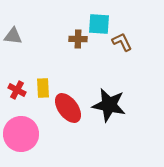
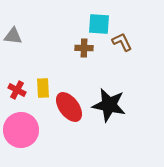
brown cross: moved 6 px right, 9 px down
red ellipse: moved 1 px right, 1 px up
pink circle: moved 4 px up
